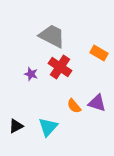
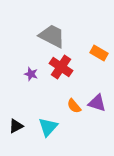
red cross: moved 1 px right
